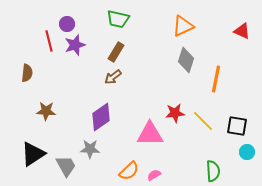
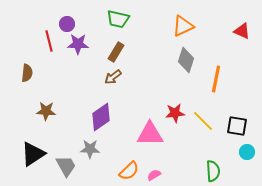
purple star: moved 3 px right, 1 px up; rotated 20 degrees clockwise
